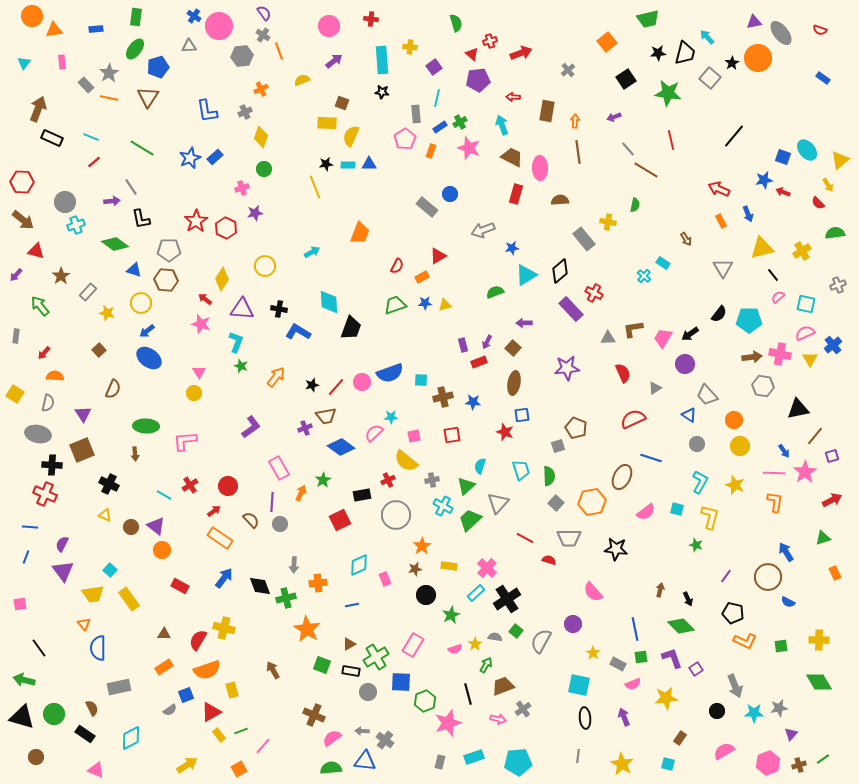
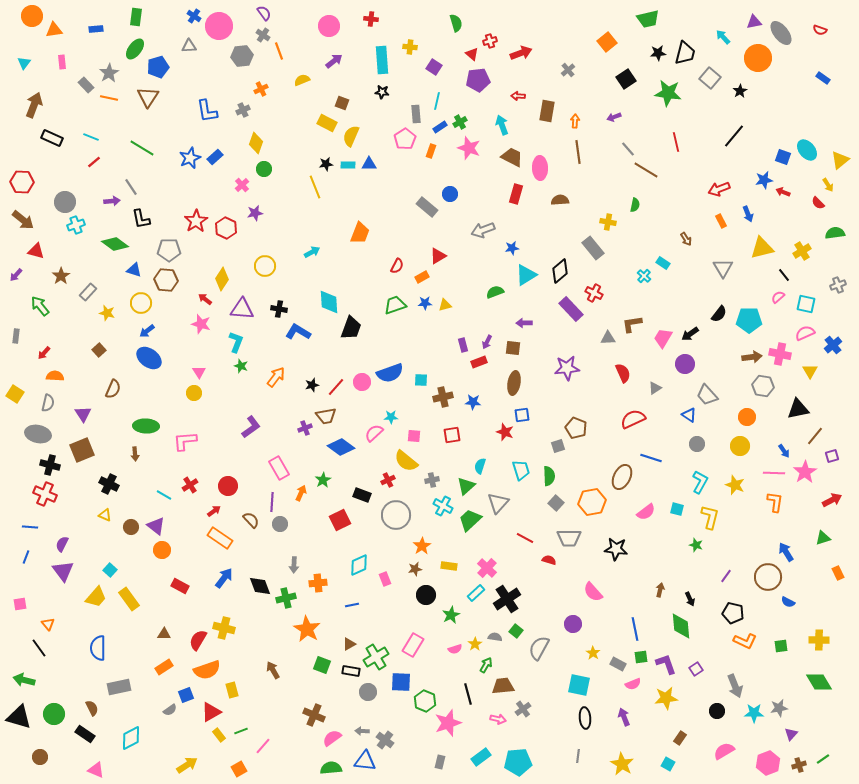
cyan arrow at (707, 37): moved 16 px right
black star at (732, 63): moved 8 px right, 28 px down
purple square at (434, 67): rotated 21 degrees counterclockwise
red arrow at (513, 97): moved 5 px right, 1 px up
cyan line at (437, 98): moved 3 px down
brown arrow at (38, 109): moved 4 px left, 4 px up
gray cross at (245, 112): moved 2 px left, 2 px up
yellow rectangle at (327, 123): rotated 24 degrees clockwise
yellow diamond at (261, 137): moved 5 px left, 6 px down
red line at (671, 140): moved 5 px right, 2 px down
pink cross at (242, 188): moved 3 px up; rotated 24 degrees counterclockwise
red arrow at (719, 189): rotated 45 degrees counterclockwise
gray rectangle at (584, 239): moved 9 px right, 9 px down
black line at (773, 275): moved 11 px right
brown L-shape at (633, 329): moved 1 px left, 5 px up
brown square at (513, 348): rotated 35 degrees counterclockwise
yellow triangle at (810, 359): moved 12 px down
orange circle at (734, 420): moved 13 px right, 3 px up
pink square at (414, 436): rotated 16 degrees clockwise
black cross at (52, 465): moved 2 px left; rotated 12 degrees clockwise
black rectangle at (362, 495): rotated 30 degrees clockwise
orange rectangle at (835, 573): moved 3 px right
yellow trapezoid at (93, 594): moved 3 px right, 3 px down; rotated 40 degrees counterclockwise
black arrow at (688, 599): moved 2 px right
orange triangle at (84, 624): moved 36 px left
green diamond at (681, 626): rotated 40 degrees clockwise
gray semicircle at (541, 641): moved 2 px left, 7 px down
purple L-shape at (672, 658): moved 6 px left, 6 px down
brown trapezoid at (503, 686): rotated 15 degrees clockwise
green hexagon at (425, 701): rotated 15 degrees counterclockwise
black triangle at (22, 717): moved 3 px left
brown circle at (36, 757): moved 4 px right
cyan rectangle at (474, 757): moved 7 px right; rotated 18 degrees counterclockwise
cyan square at (668, 764): rotated 16 degrees clockwise
